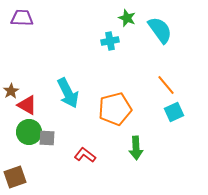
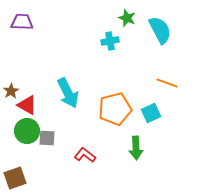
purple trapezoid: moved 4 px down
cyan semicircle: rotated 8 degrees clockwise
orange line: moved 1 px right, 2 px up; rotated 30 degrees counterclockwise
cyan square: moved 23 px left, 1 px down
green circle: moved 2 px left, 1 px up
brown square: moved 1 px down
